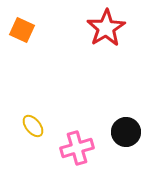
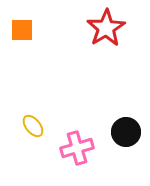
orange square: rotated 25 degrees counterclockwise
